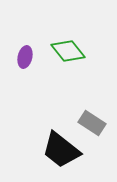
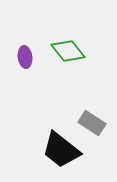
purple ellipse: rotated 20 degrees counterclockwise
